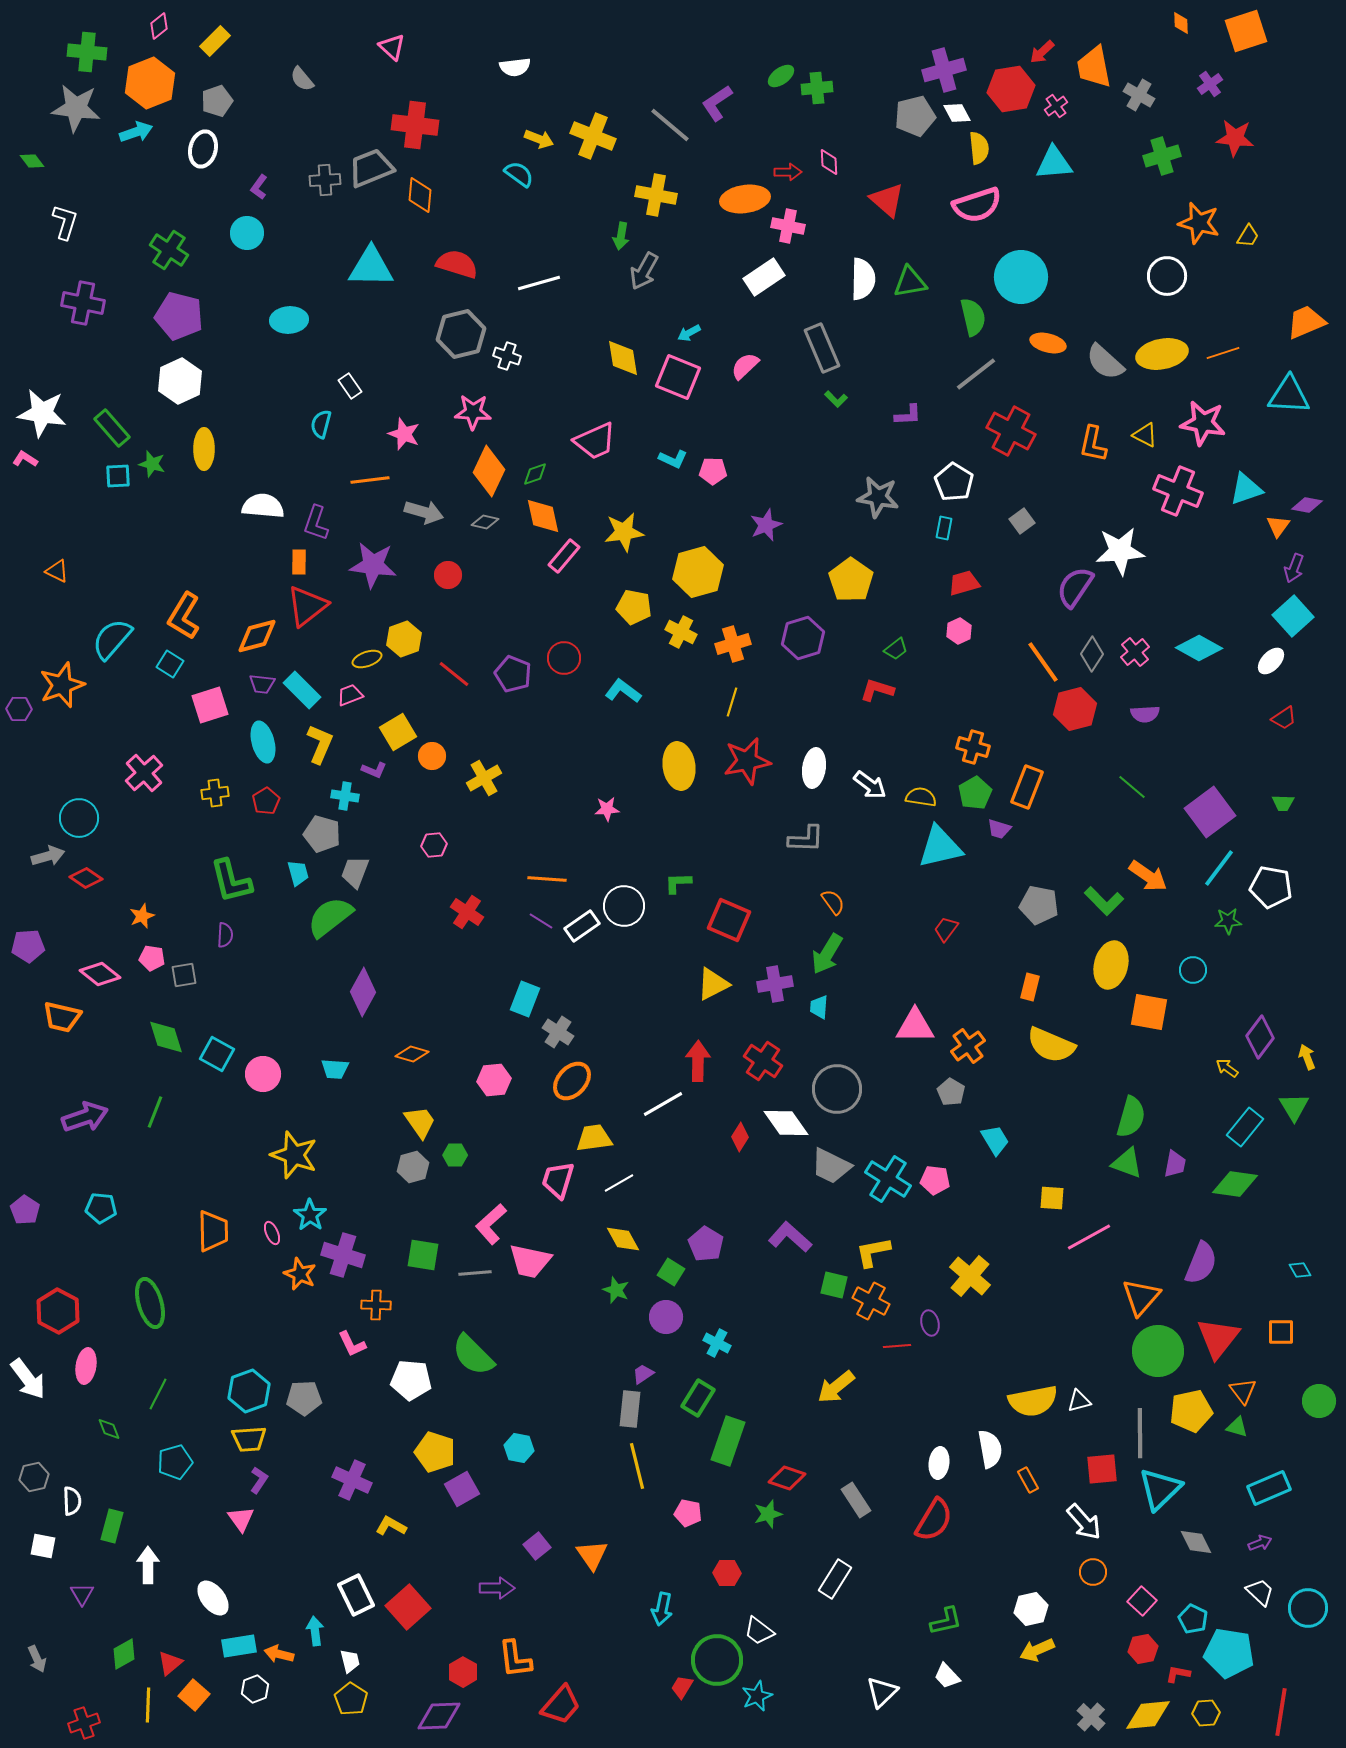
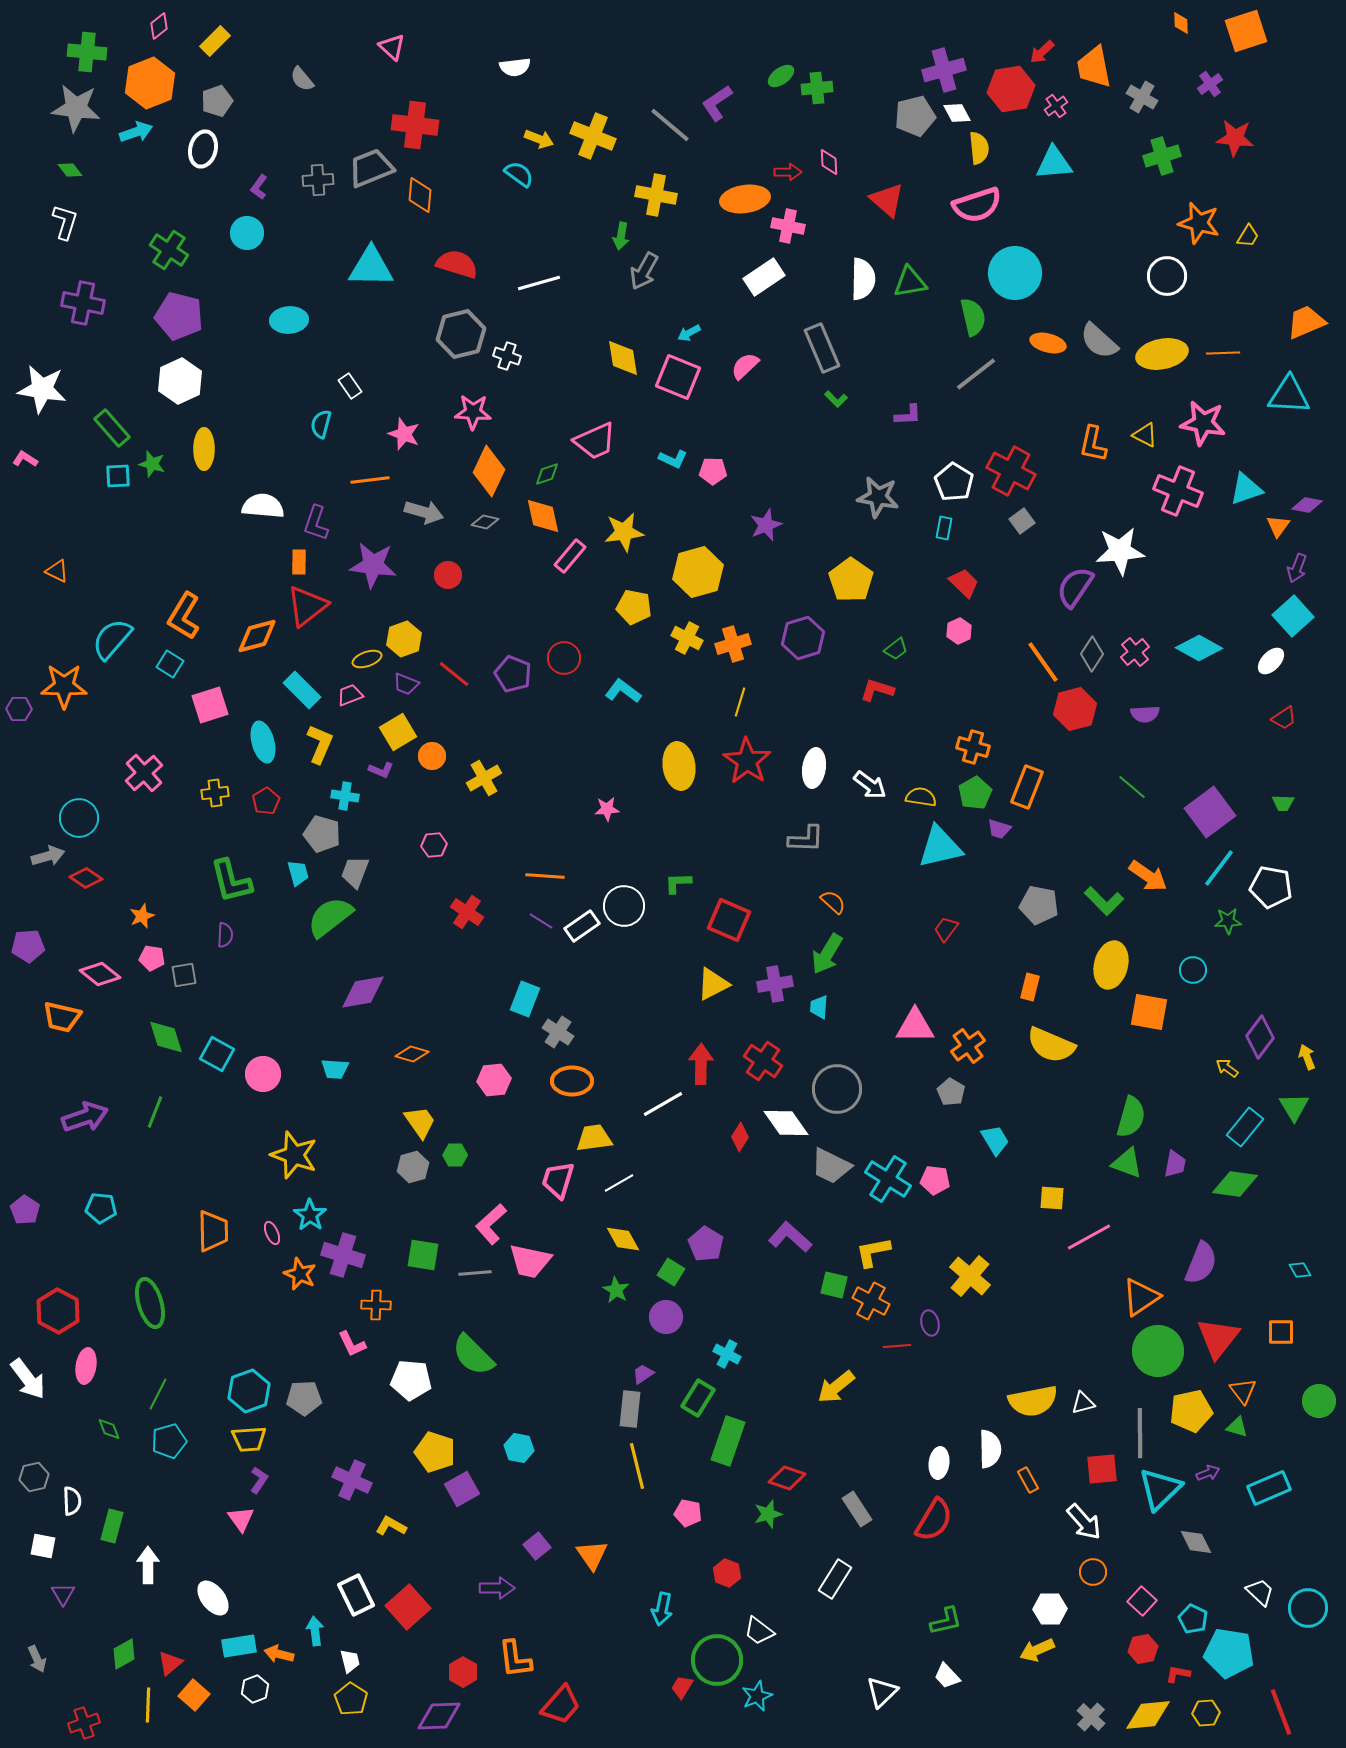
gray cross at (1139, 95): moved 3 px right, 2 px down
green diamond at (32, 161): moved 38 px right, 9 px down
gray cross at (325, 180): moved 7 px left
cyan circle at (1021, 277): moved 6 px left, 4 px up
orange line at (1223, 353): rotated 16 degrees clockwise
gray semicircle at (1105, 362): moved 6 px left, 21 px up
white star at (42, 413): moved 24 px up
red cross at (1011, 431): moved 40 px down
green diamond at (535, 474): moved 12 px right
pink rectangle at (564, 556): moved 6 px right
purple arrow at (1294, 568): moved 3 px right
red trapezoid at (964, 583): rotated 60 degrees clockwise
yellow cross at (681, 632): moved 6 px right, 6 px down
purple trapezoid at (262, 684): moved 144 px right; rotated 16 degrees clockwise
orange star at (62, 685): moved 2 px right, 1 px down; rotated 21 degrees clockwise
yellow line at (732, 702): moved 8 px right
red star at (747, 761): rotated 27 degrees counterclockwise
purple L-shape at (374, 770): moved 7 px right
orange line at (547, 879): moved 2 px left, 3 px up
orange semicircle at (833, 902): rotated 12 degrees counterclockwise
purple diamond at (363, 992): rotated 51 degrees clockwise
red arrow at (698, 1061): moved 3 px right, 3 px down
orange ellipse at (572, 1081): rotated 48 degrees clockwise
green star at (616, 1290): rotated 8 degrees clockwise
orange triangle at (1141, 1297): rotated 15 degrees clockwise
cyan cross at (717, 1343): moved 10 px right, 11 px down
white triangle at (1079, 1401): moved 4 px right, 2 px down
white semicircle at (990, 1449): rotated 9 degrees clockwise
cyan pentagon at (175, 1462): moved 6 px left, 21 px up
gray rectangle at (856, 1500): moved 1 px right, 9 px down
purple arrow at (1260, 1543): moved 52 px left, 70 px up
red hexagon at (727, 1573): rotated 20 degrees clockwise
purple triangle at (82, 1594): moved 19 px left
white hexagon at (1031, 1609): moved 19 px right; rotated 12 degrees clockwise
red line at (1281, 1712): rotated 30 degrees counterclockwise
